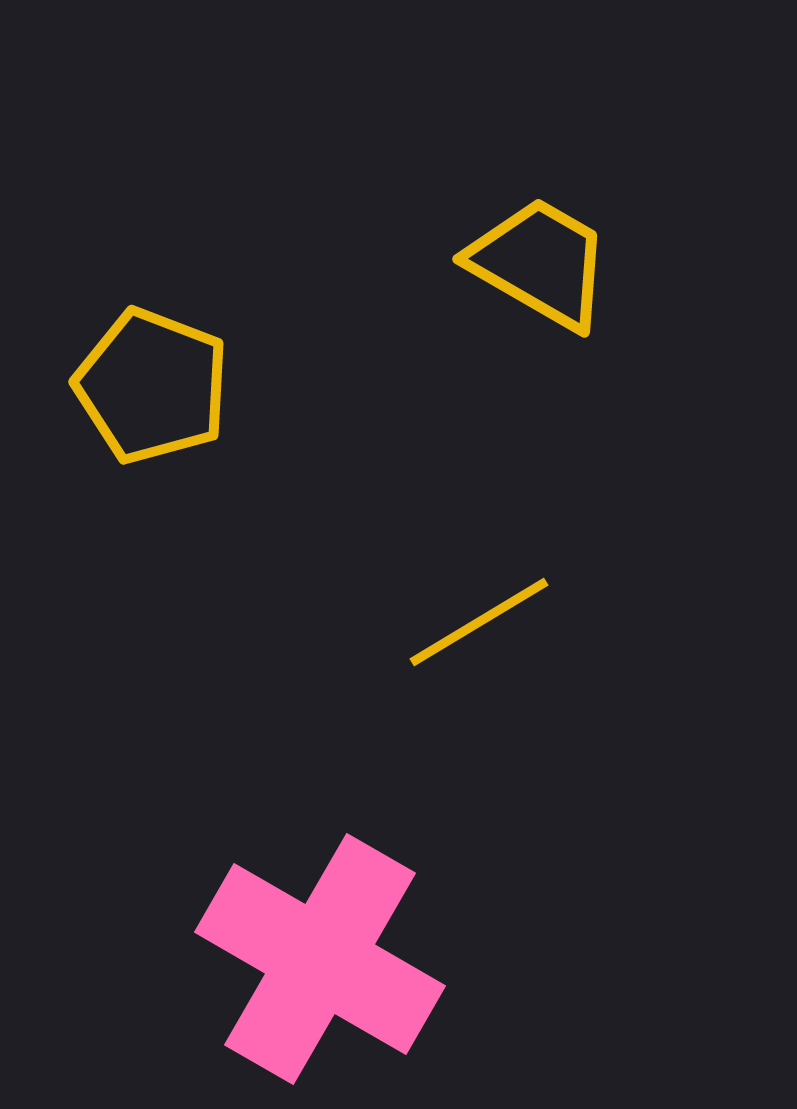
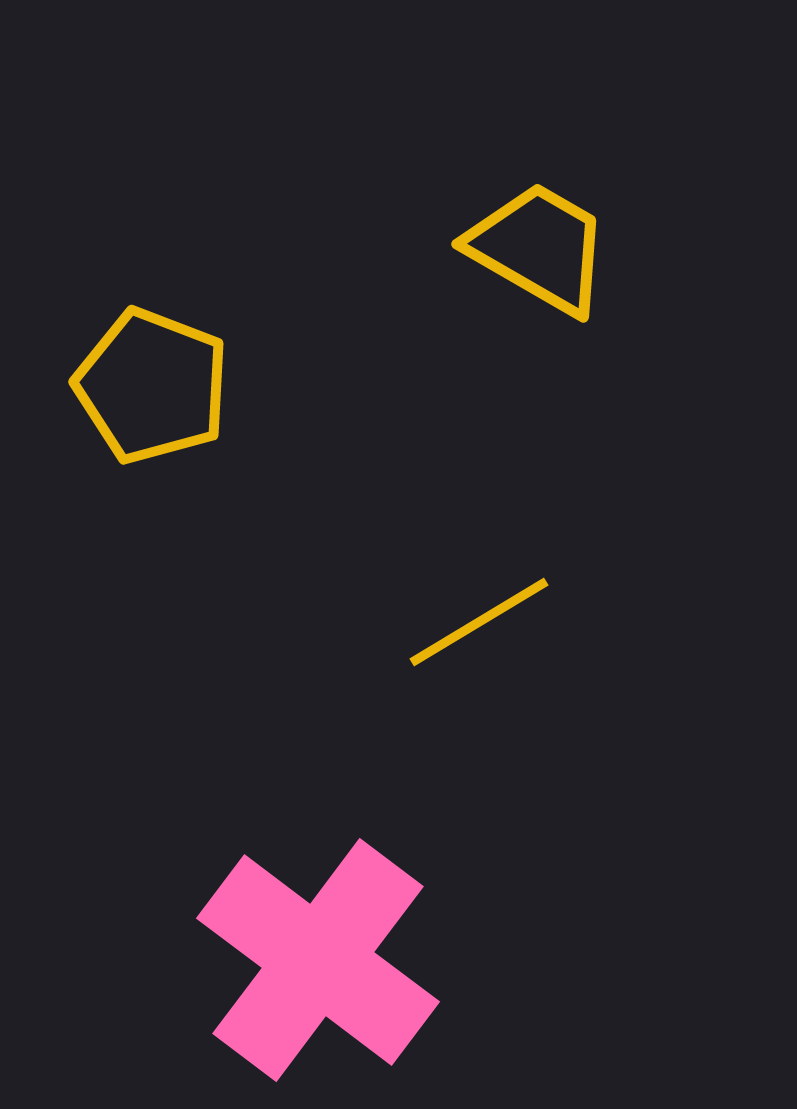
yellow trapezoid: moved 1 px left, 15 px up
pink cross: moved 2 px left, 1 px down; rotated 7 degrees clockwise
